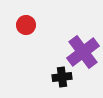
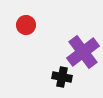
black cross: rotated 18 degrees clockwise
